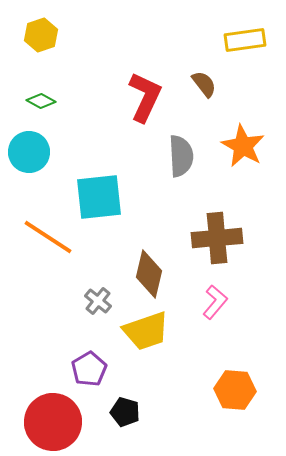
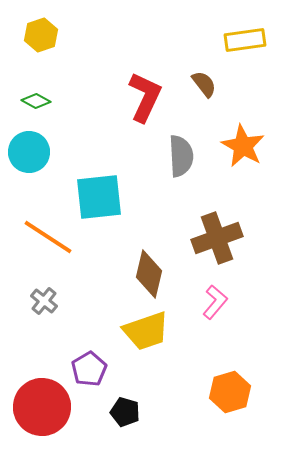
green diamond: moved 5 px left
brown cross: rotated 15 degrees counterclockwise
gray cross: moved 54 px left
orange hexagon: moved 5 px left, 2 px down; rotated 21 degrees counterclockwise
red circle: moved 11 px left, 15 px up
